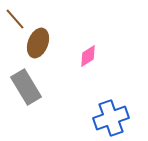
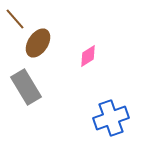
brown ellipse: rotated 12 degrees clockwise
